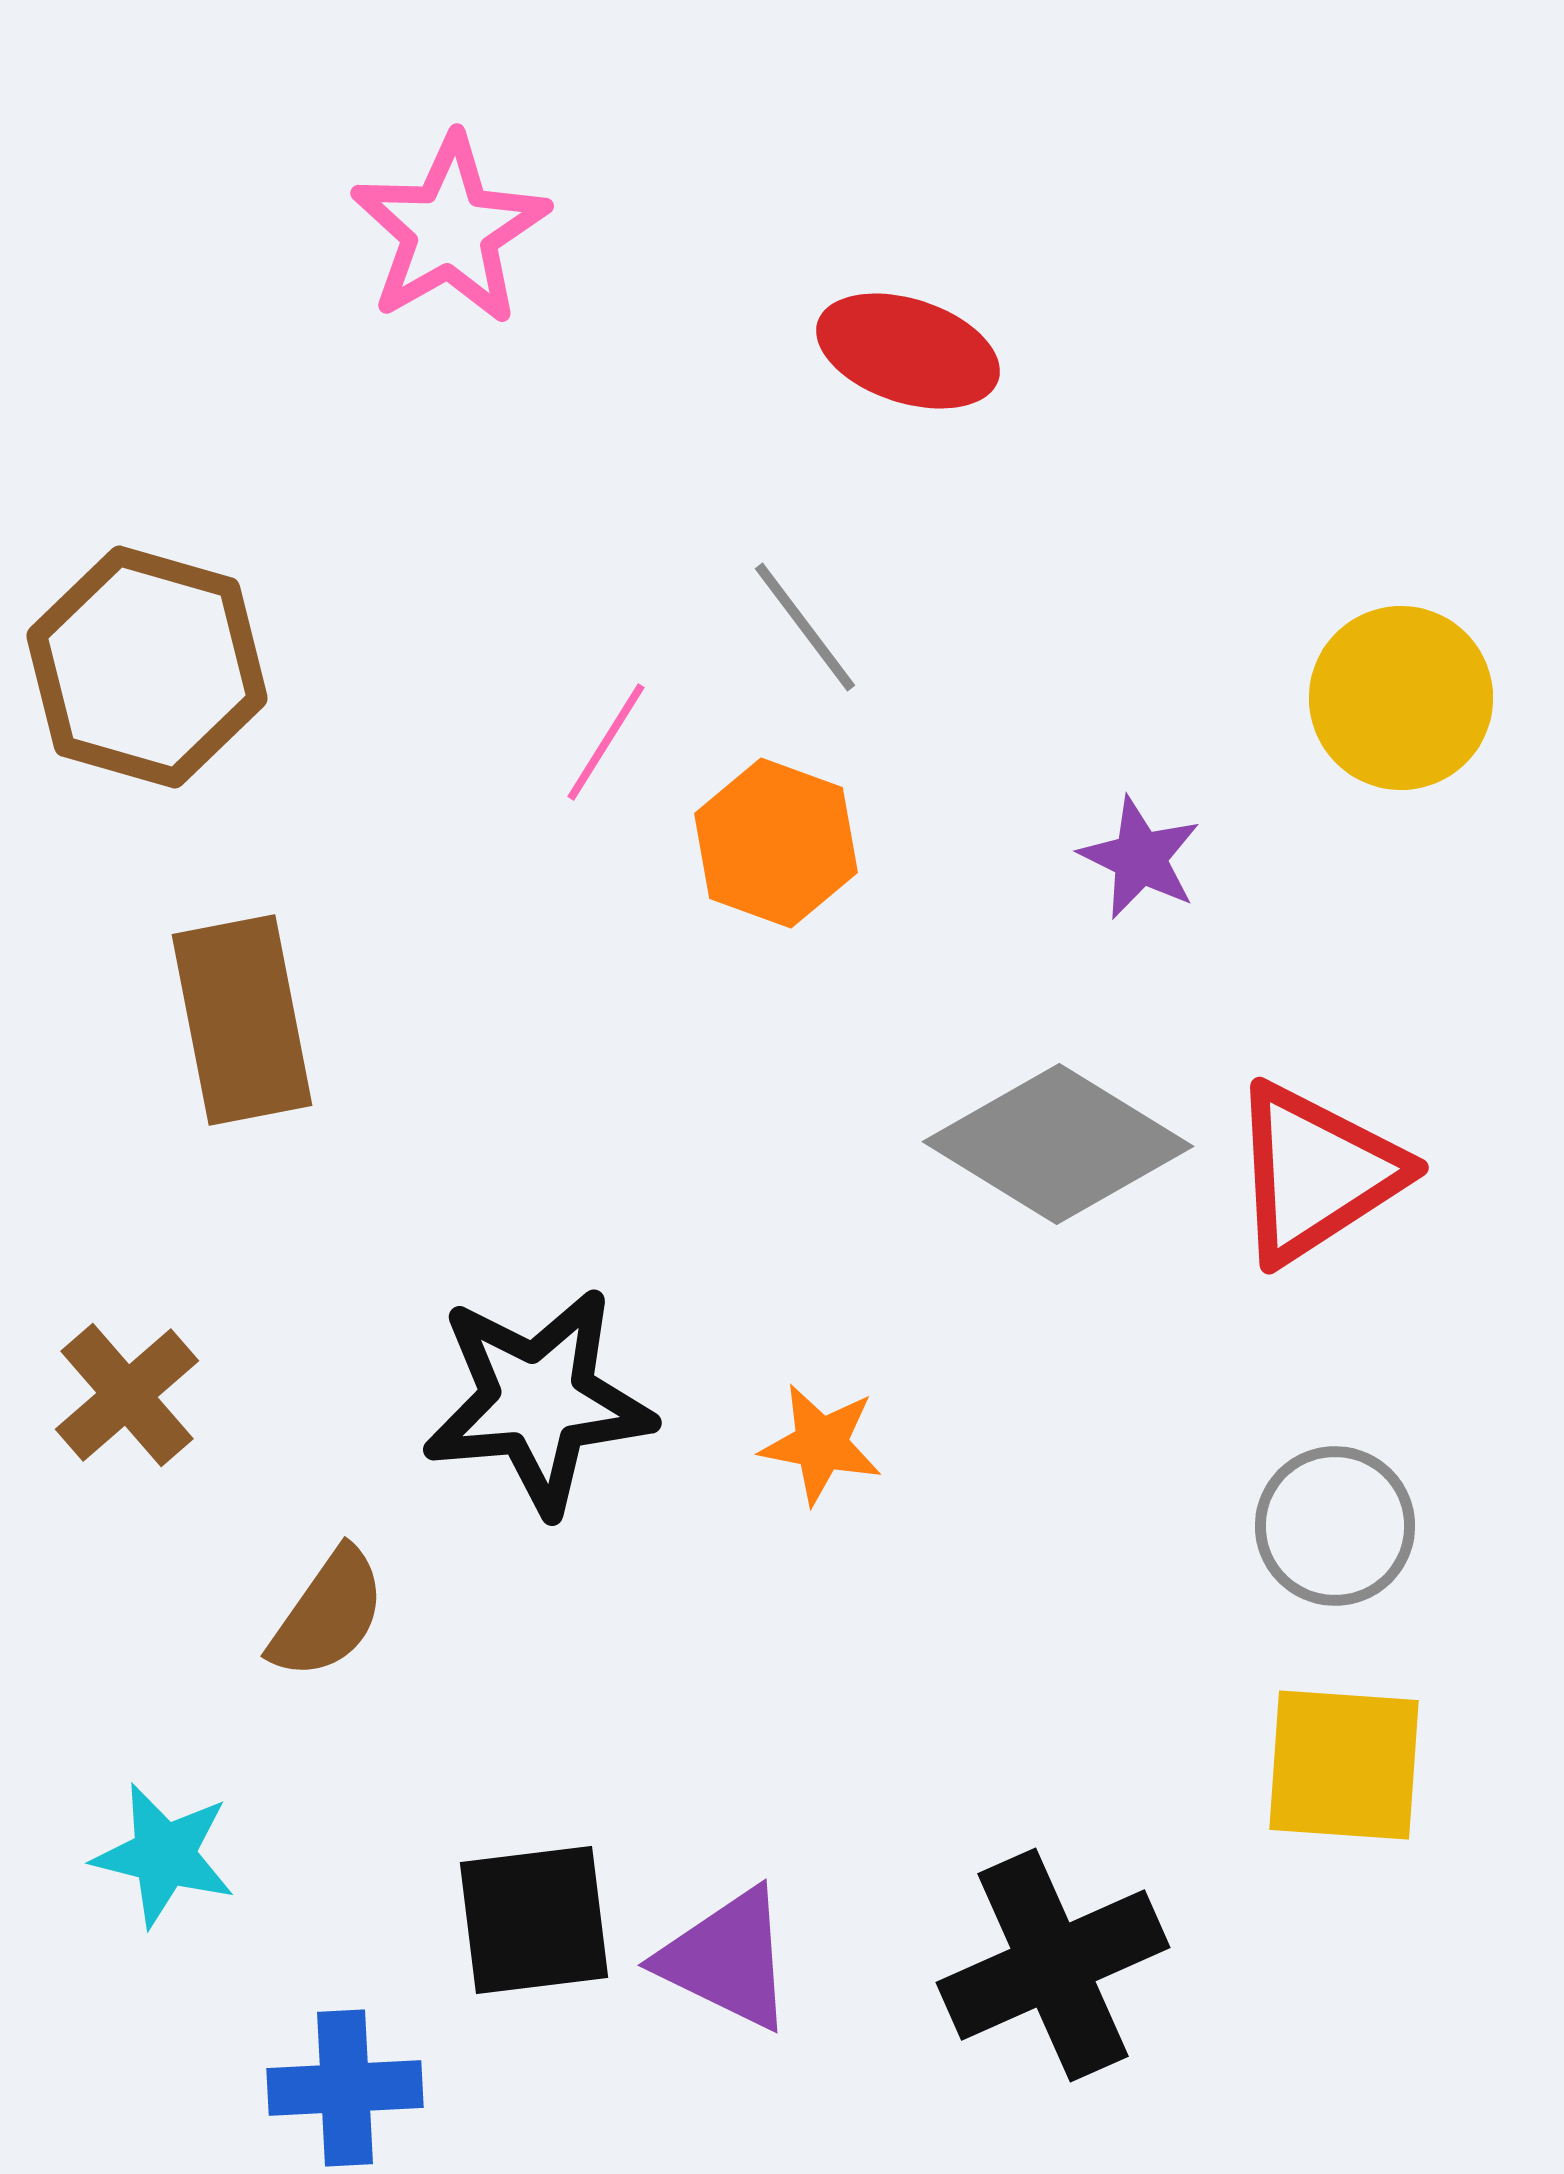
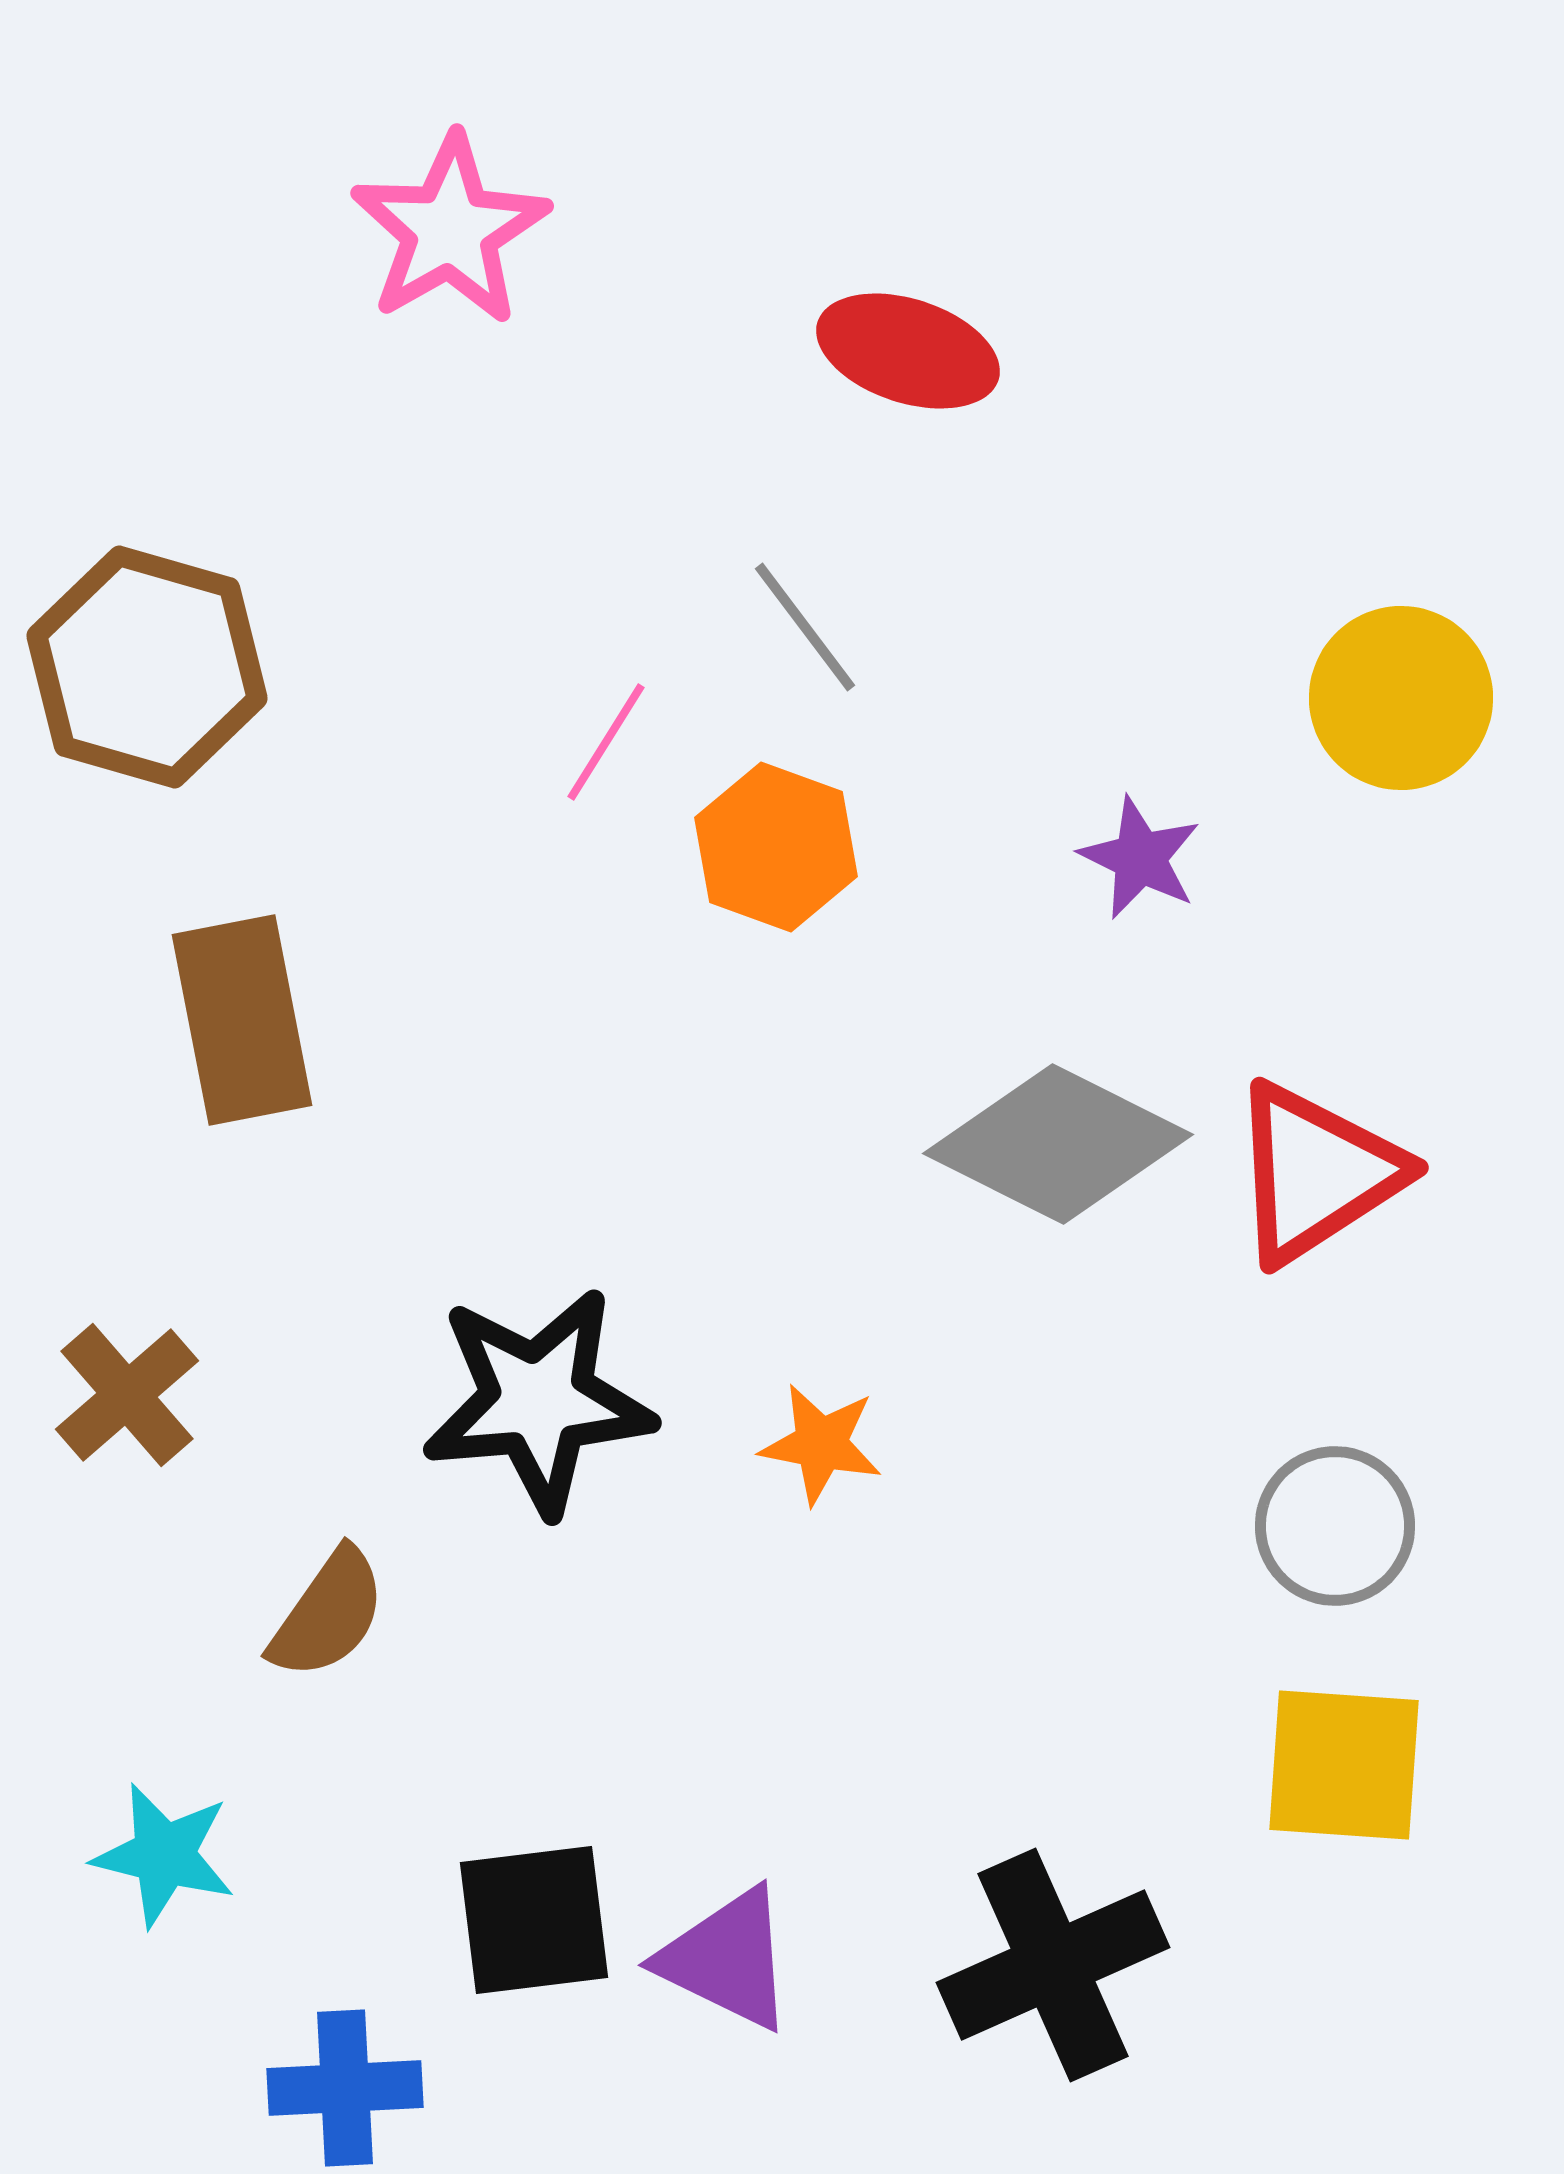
orange hexagon: moved 4 px down
gray diamond: rotated 5 degrees counterclockwise
